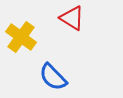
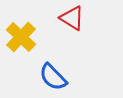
yellow cross: rotated 8 degrees clockwise
